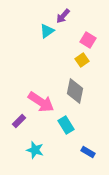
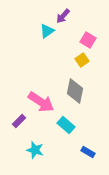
cyan rectangle: rotated 18 degrees counterclockwise
